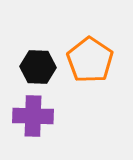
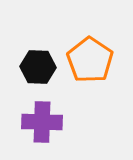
purple cross: moved 9 px right, 6 px down
